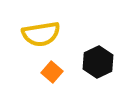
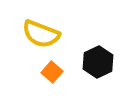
yellow semicircle: rotated 30 degrees clockwise
